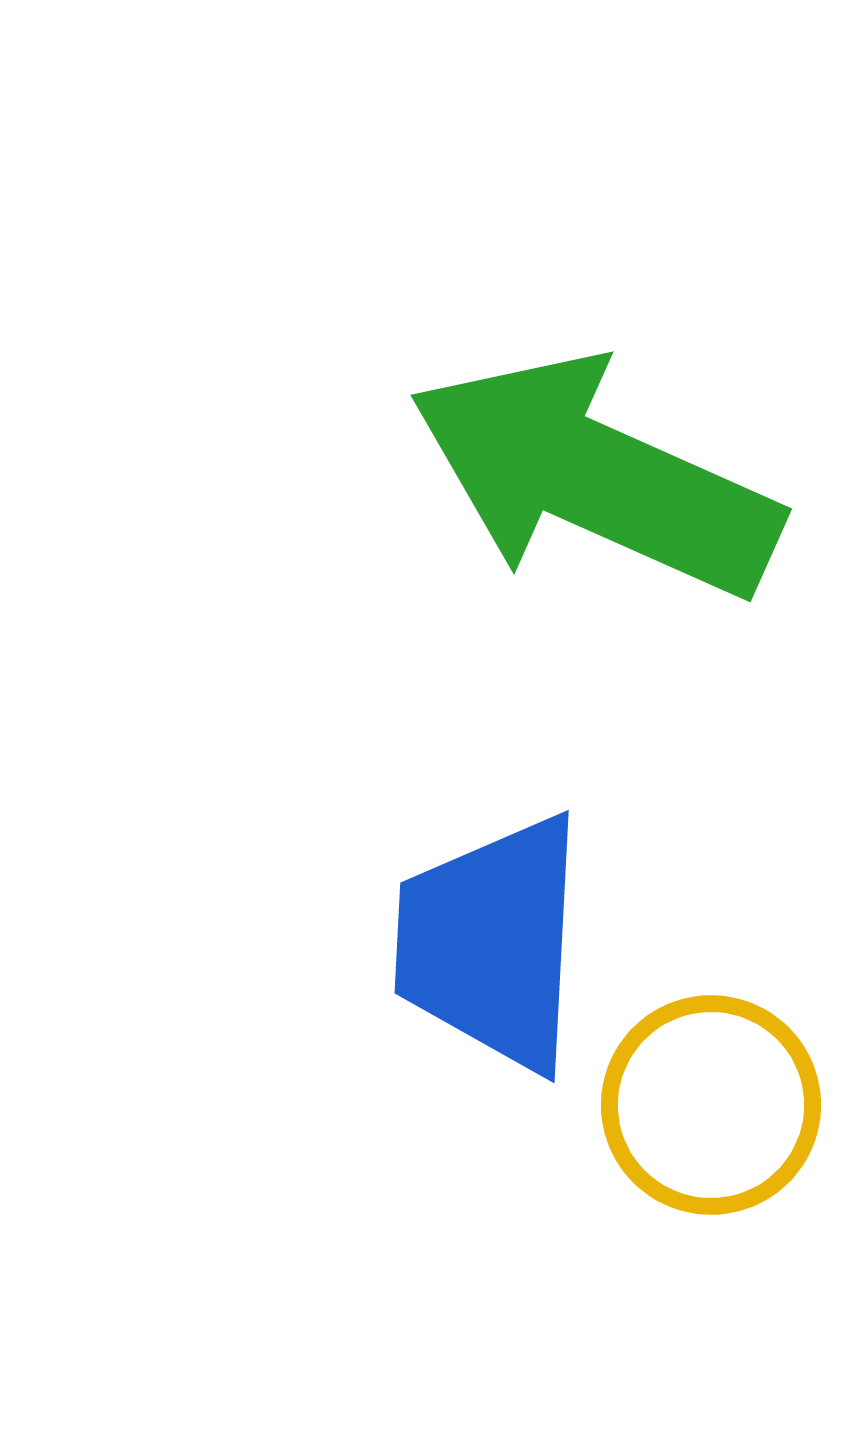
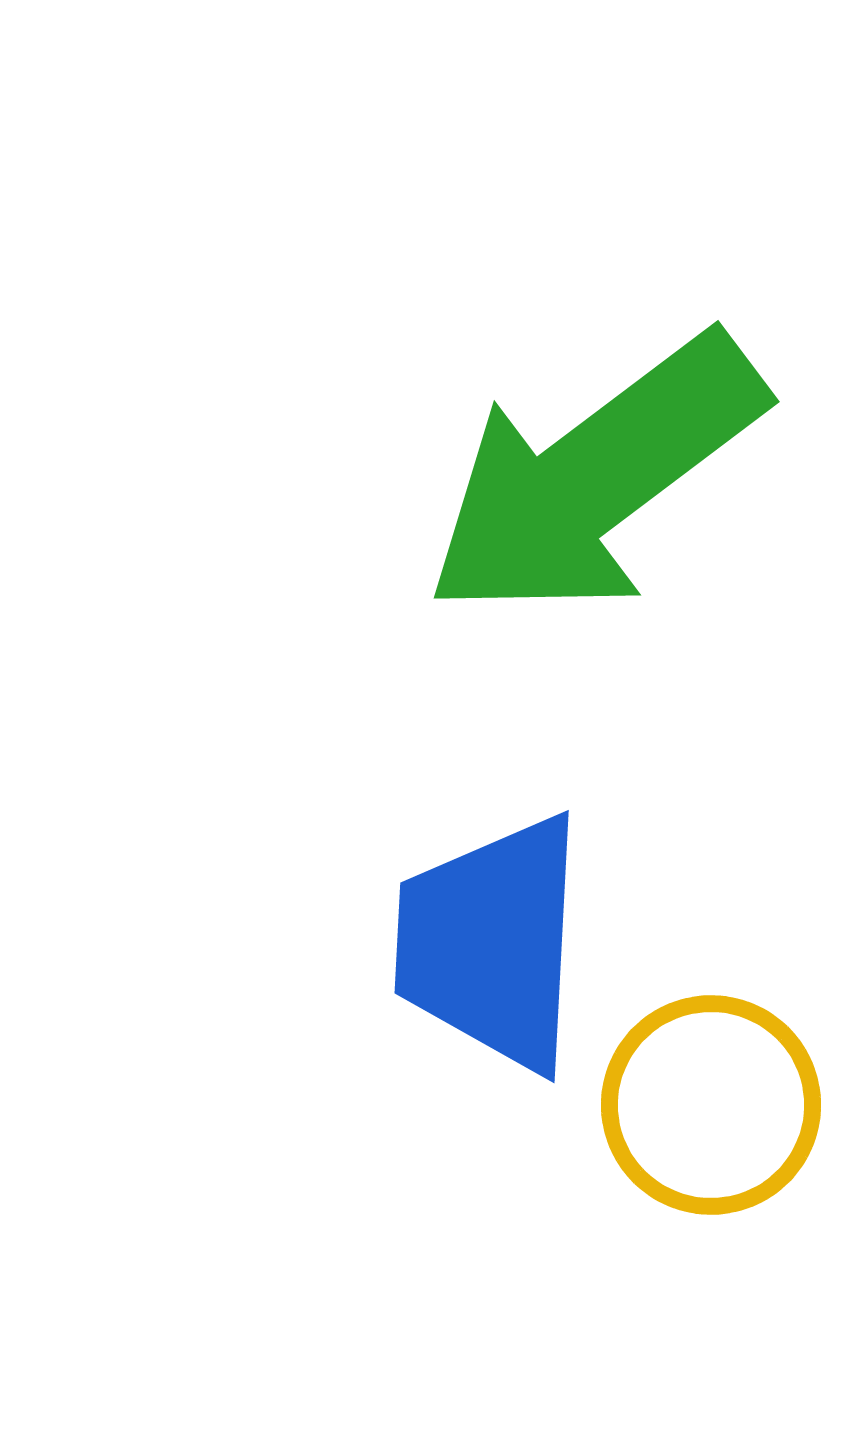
green arrow: rotated 61 degrees counterclockwise
